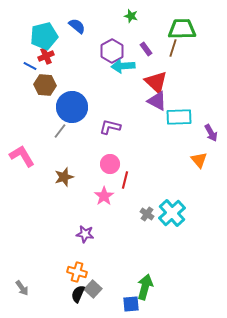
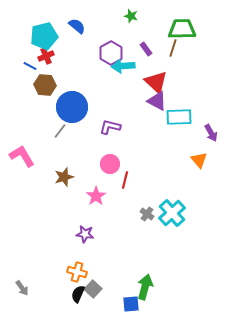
purple hexagon: moved 1 px left, 2 px down
pink star: moved 8 px left
